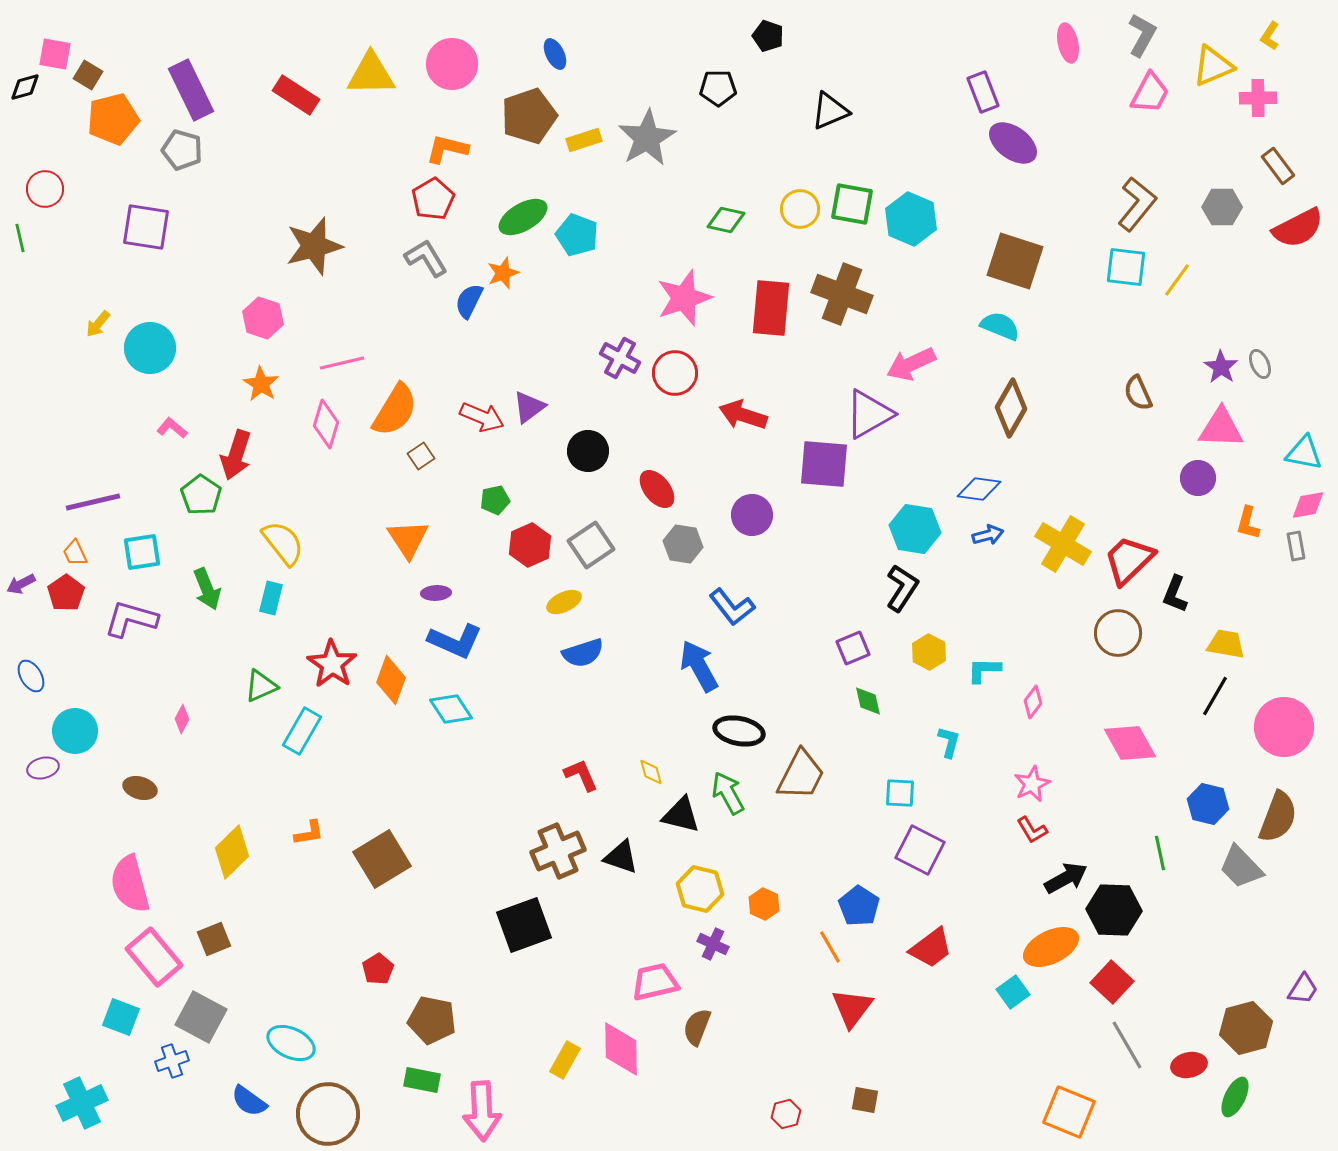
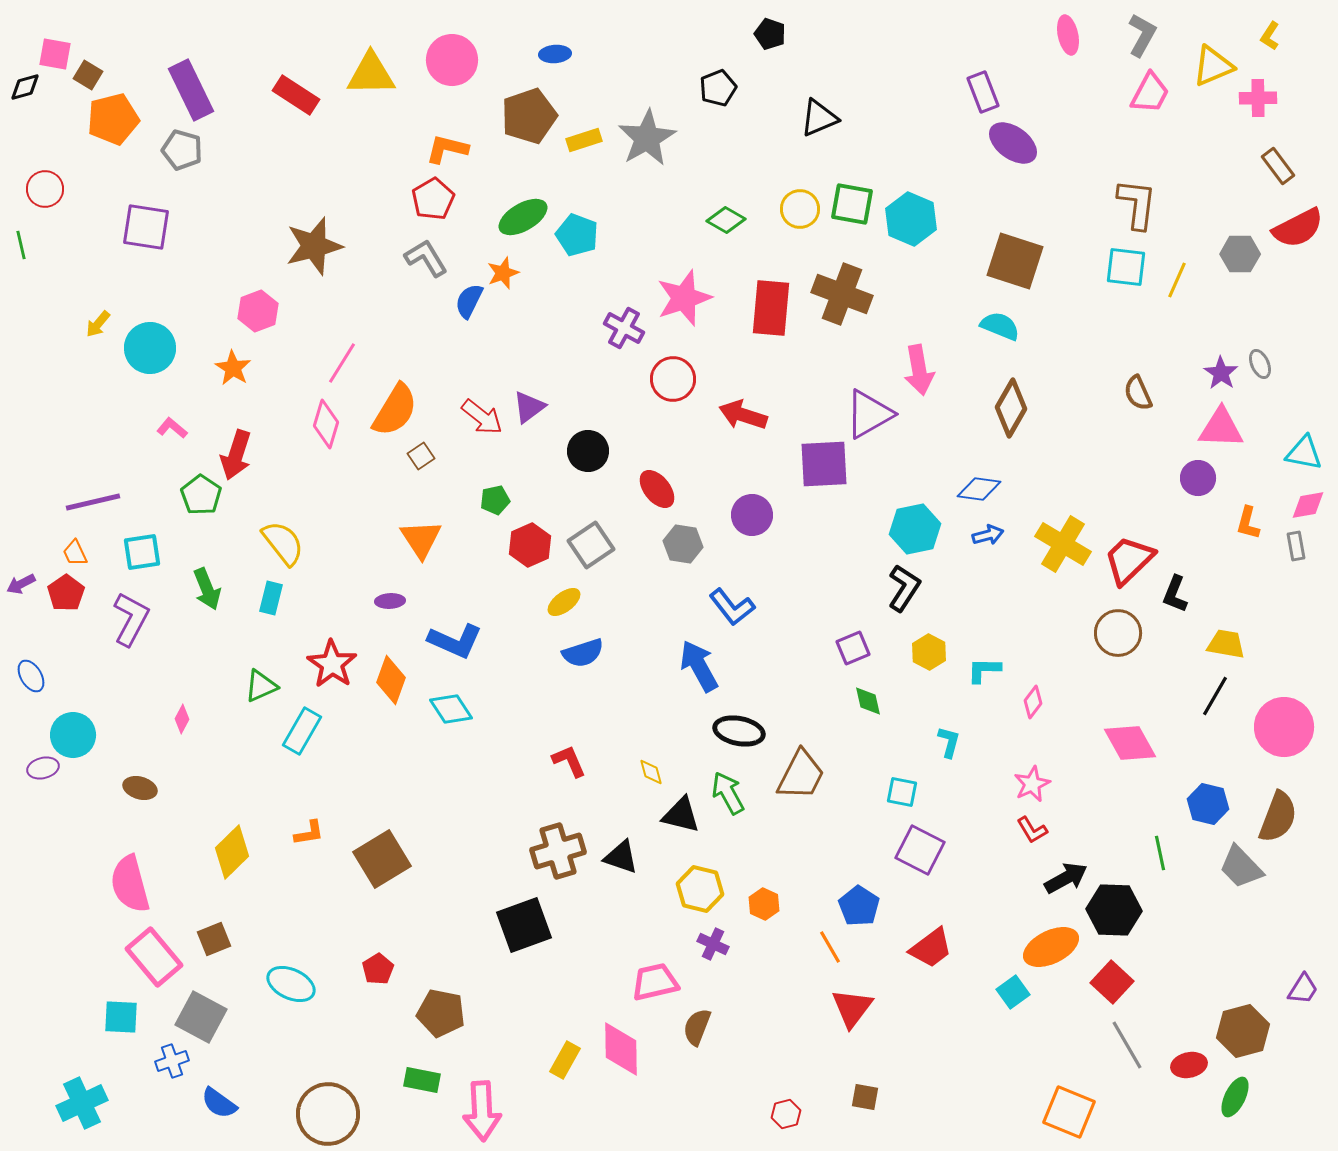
black pentagon at (768, 36): moved 2 px right, 2 px up
pink ellipse at (1068, 43): moved 8 px up
blue ellipse at (555, 54): rotated 68 degrees counterclockwise
pink circle at (452, 64): moved 4 px up
black pentagon at (718, 88): rotated 21 degrees counterclockwise
black triangle at (830, 111): moved 11 px left, 7 px down
brown L-shape at (1137, 204): rotated 32 degrees counterclockwise
gray hexagon at (1222, 207): moved 18 px right, 47 px down
green diamond at (726, 220): rotated 18 degrees clockwise
green line at (20, 238): moved 1 px right, 7 px down
yellow line at (1177, 280): rotated 12 degrees counterclockwise
pink hexagon at (263, 318): moved 5 px left, 7 px up; rotated 21 degrees clockwise
purple cross at (620, 358): moved 4 px right, 30 px up
pink line at (342, 363): rotated 45 degrees counterclockwise
pink arrow at (911, 364): moved 8 px right, 6 px down; rotated 75 degrees counterclockwise
purple star at (1221, 367): moved 6 px down
red circle at (675, 373): moved 2 px left, 6 px down
orange star at (261, 384): moved 28 px left, 16 px up
red arrow at (482, 417): rotated 15 degrees clockwise
purple square at (824, 464): rotated 8 degrees counterclockwise
cyan hexagon at (915, 529): rotated 21 degrees counterclockwise
orange triangle at (408, 539): moved 13 px right
black L-shape at (902, 588): moved 2 px right
purple ellipse at (436, 593): moved 46 px left, 8 px down
yellow ellipse at (564, 602): rotated 12 degrees counterclockwise
purple L-shape at (131, 619): rotated 102 degrees clockwise
cyan circle at (75, 731): moved 2 px left, 4 px down
red L-shape at (581, 775): moved 12 px left, 14 px up
cyan square at (900, 793): moved 2 px right, 1 px up; rotated 8 degrees clockwise
brown cross at (558, 851): rotated 6 degrees clockwise
cyan square at (121, 1017): rotated 18 degrees counterclockwise
brown pentagon at (432, 1020): moved 9 px right, 7 px up
brown hexagon at (1246, 1028): moved 3 px left, 3 px down
cyan ellipse at (291, 1043): moved 59 px up
brown square at (865, 1100): moved 3 px up
blue semicircle at (249, 1101): moved 30 px left, 2 px down
